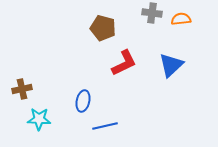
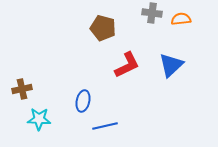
red L-shape: moved 3 px right, 2 px down
